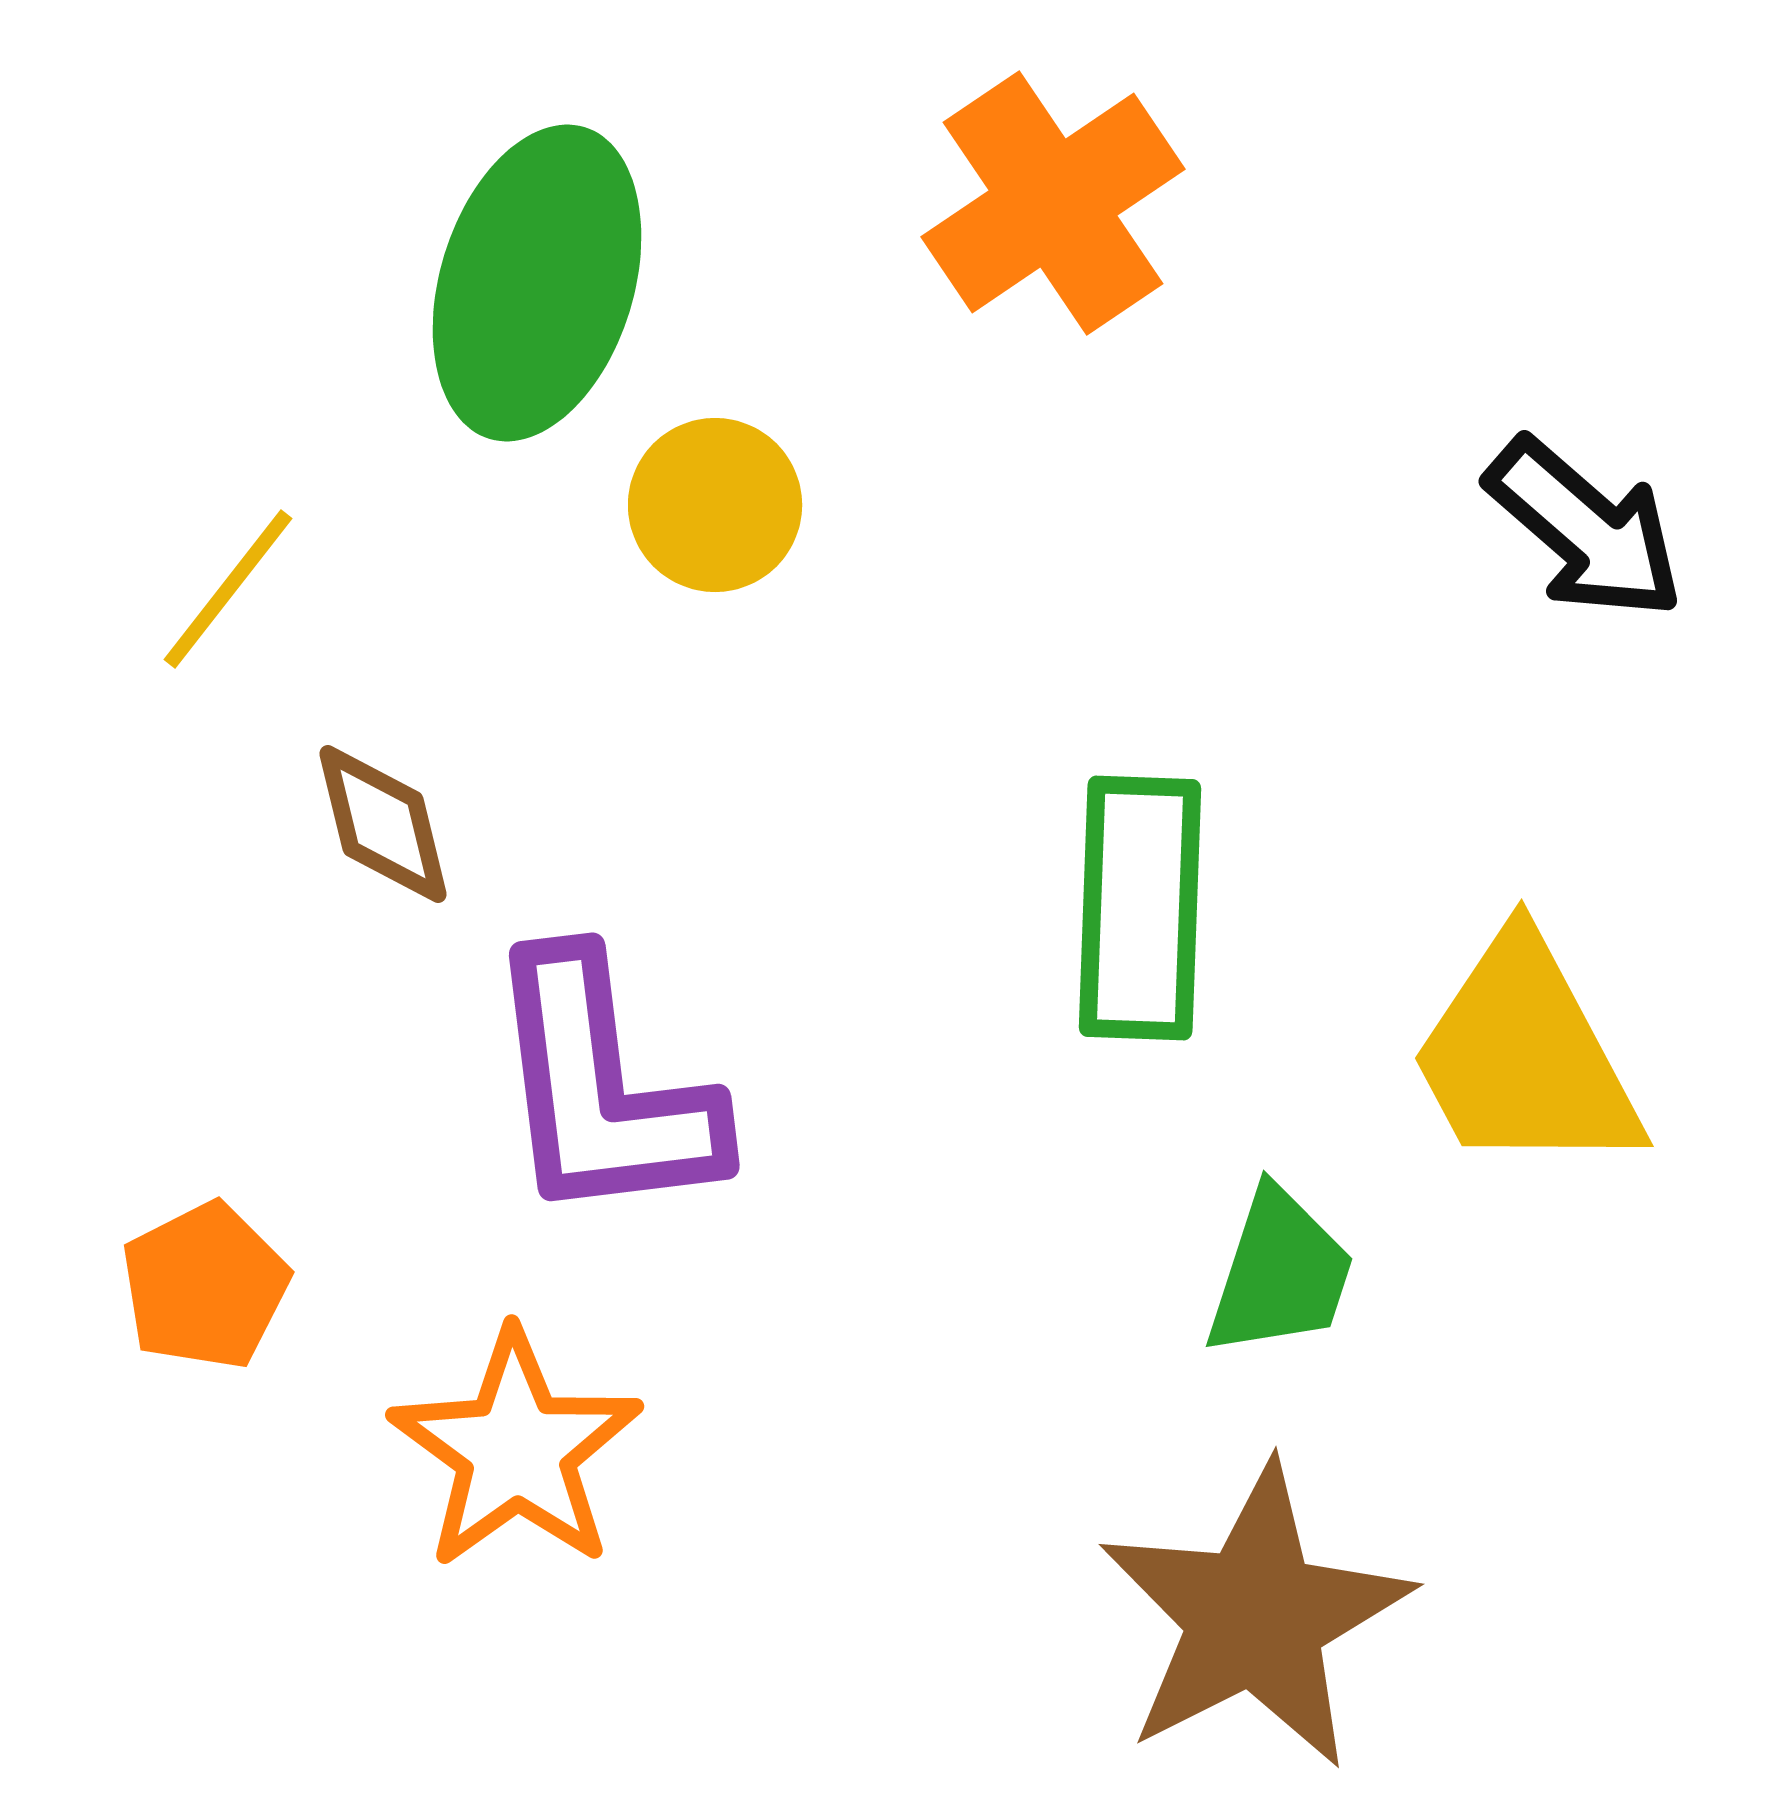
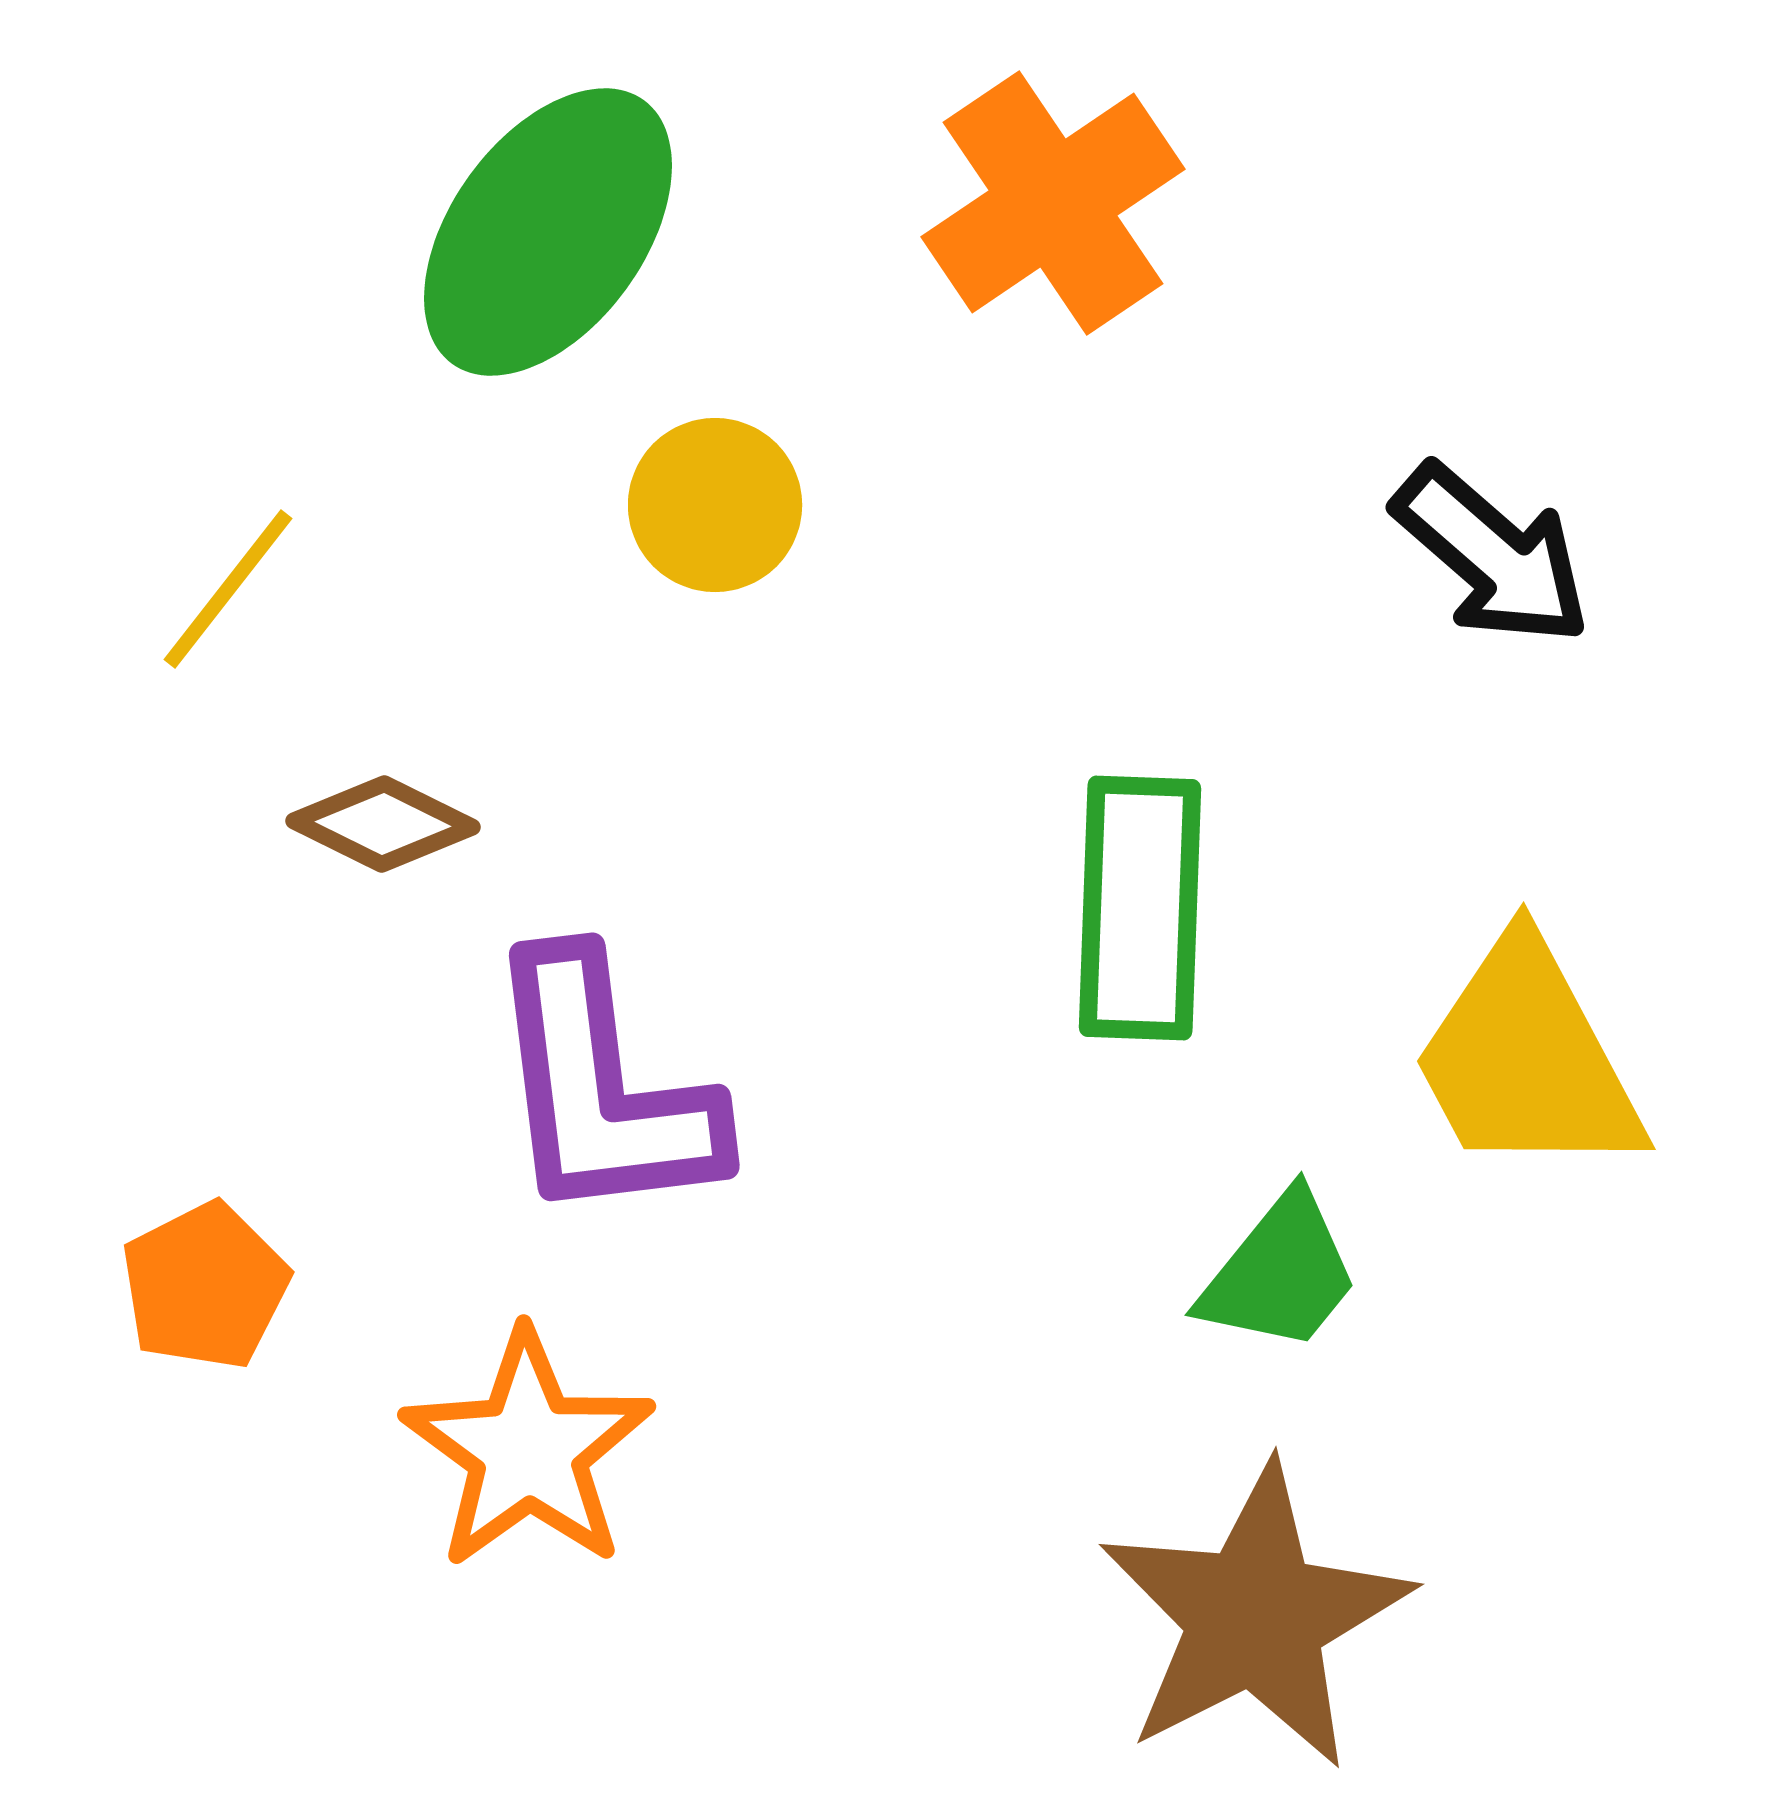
green ellipse: moved 11 px right, 51 px up; rotated 19 degrees clockwise
black arrow: moved 93 px left, 26 px down
brown diamond: rotated 50 degrees counterclockwise
yellow trapezoid: moved 2 px right, 3 px down
green trapezoid: rotated 21 degrees clockwise
orange star: moved 12 px right
